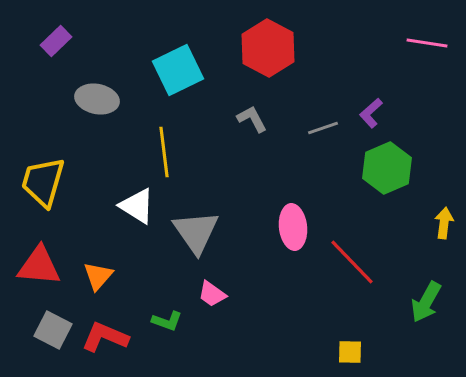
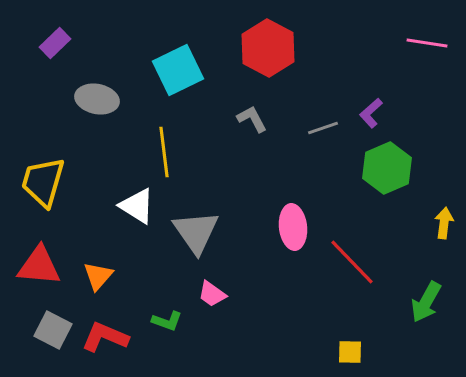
purple rectangle: moved 1 px left, 2 px down
